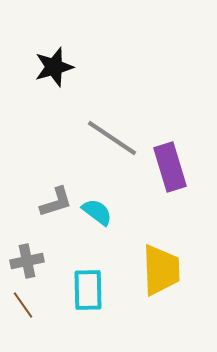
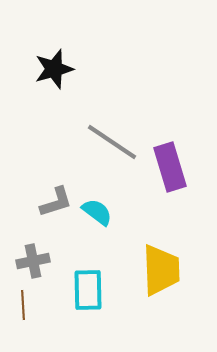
black star: moved 2 px down
gray line: moved 4 px down
gray cross: moved 6 px right
brown line: rotated 32 degrees clockwise
